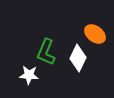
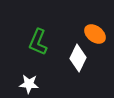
green L-shape: moved 8 px left, 10 px up
white star: moved 9 px down
